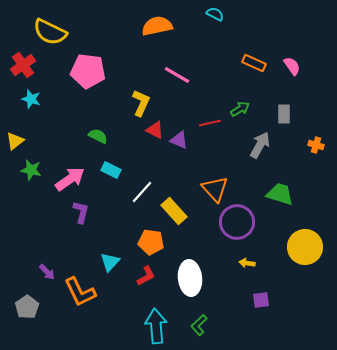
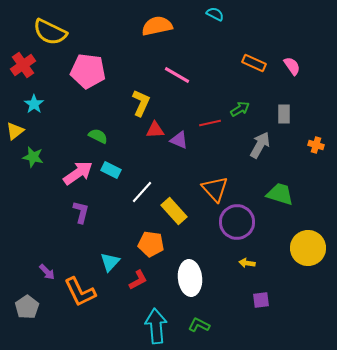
cyan star: moved 3 px right, 5 px down; rotated 18 degrees clockwise
red triangle: rotated 30 degrees counterclockwise
yellow triangle: moved 10 px up
green star: moved 2 px right, 13 px up
pink arrow: moved 8 px right, 6 px up
orange pentagon: moved 2 px down
yellow circle: moved 3 px right, 1 px down
red L-shape: moved 8 px left, 4 px down
green L-shape: rotated 70 degrees clockwise
